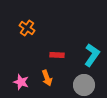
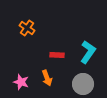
cyan L-shape: moved 4 px left, 3 px up
gray circle: moved 1 px left, 1 px up
